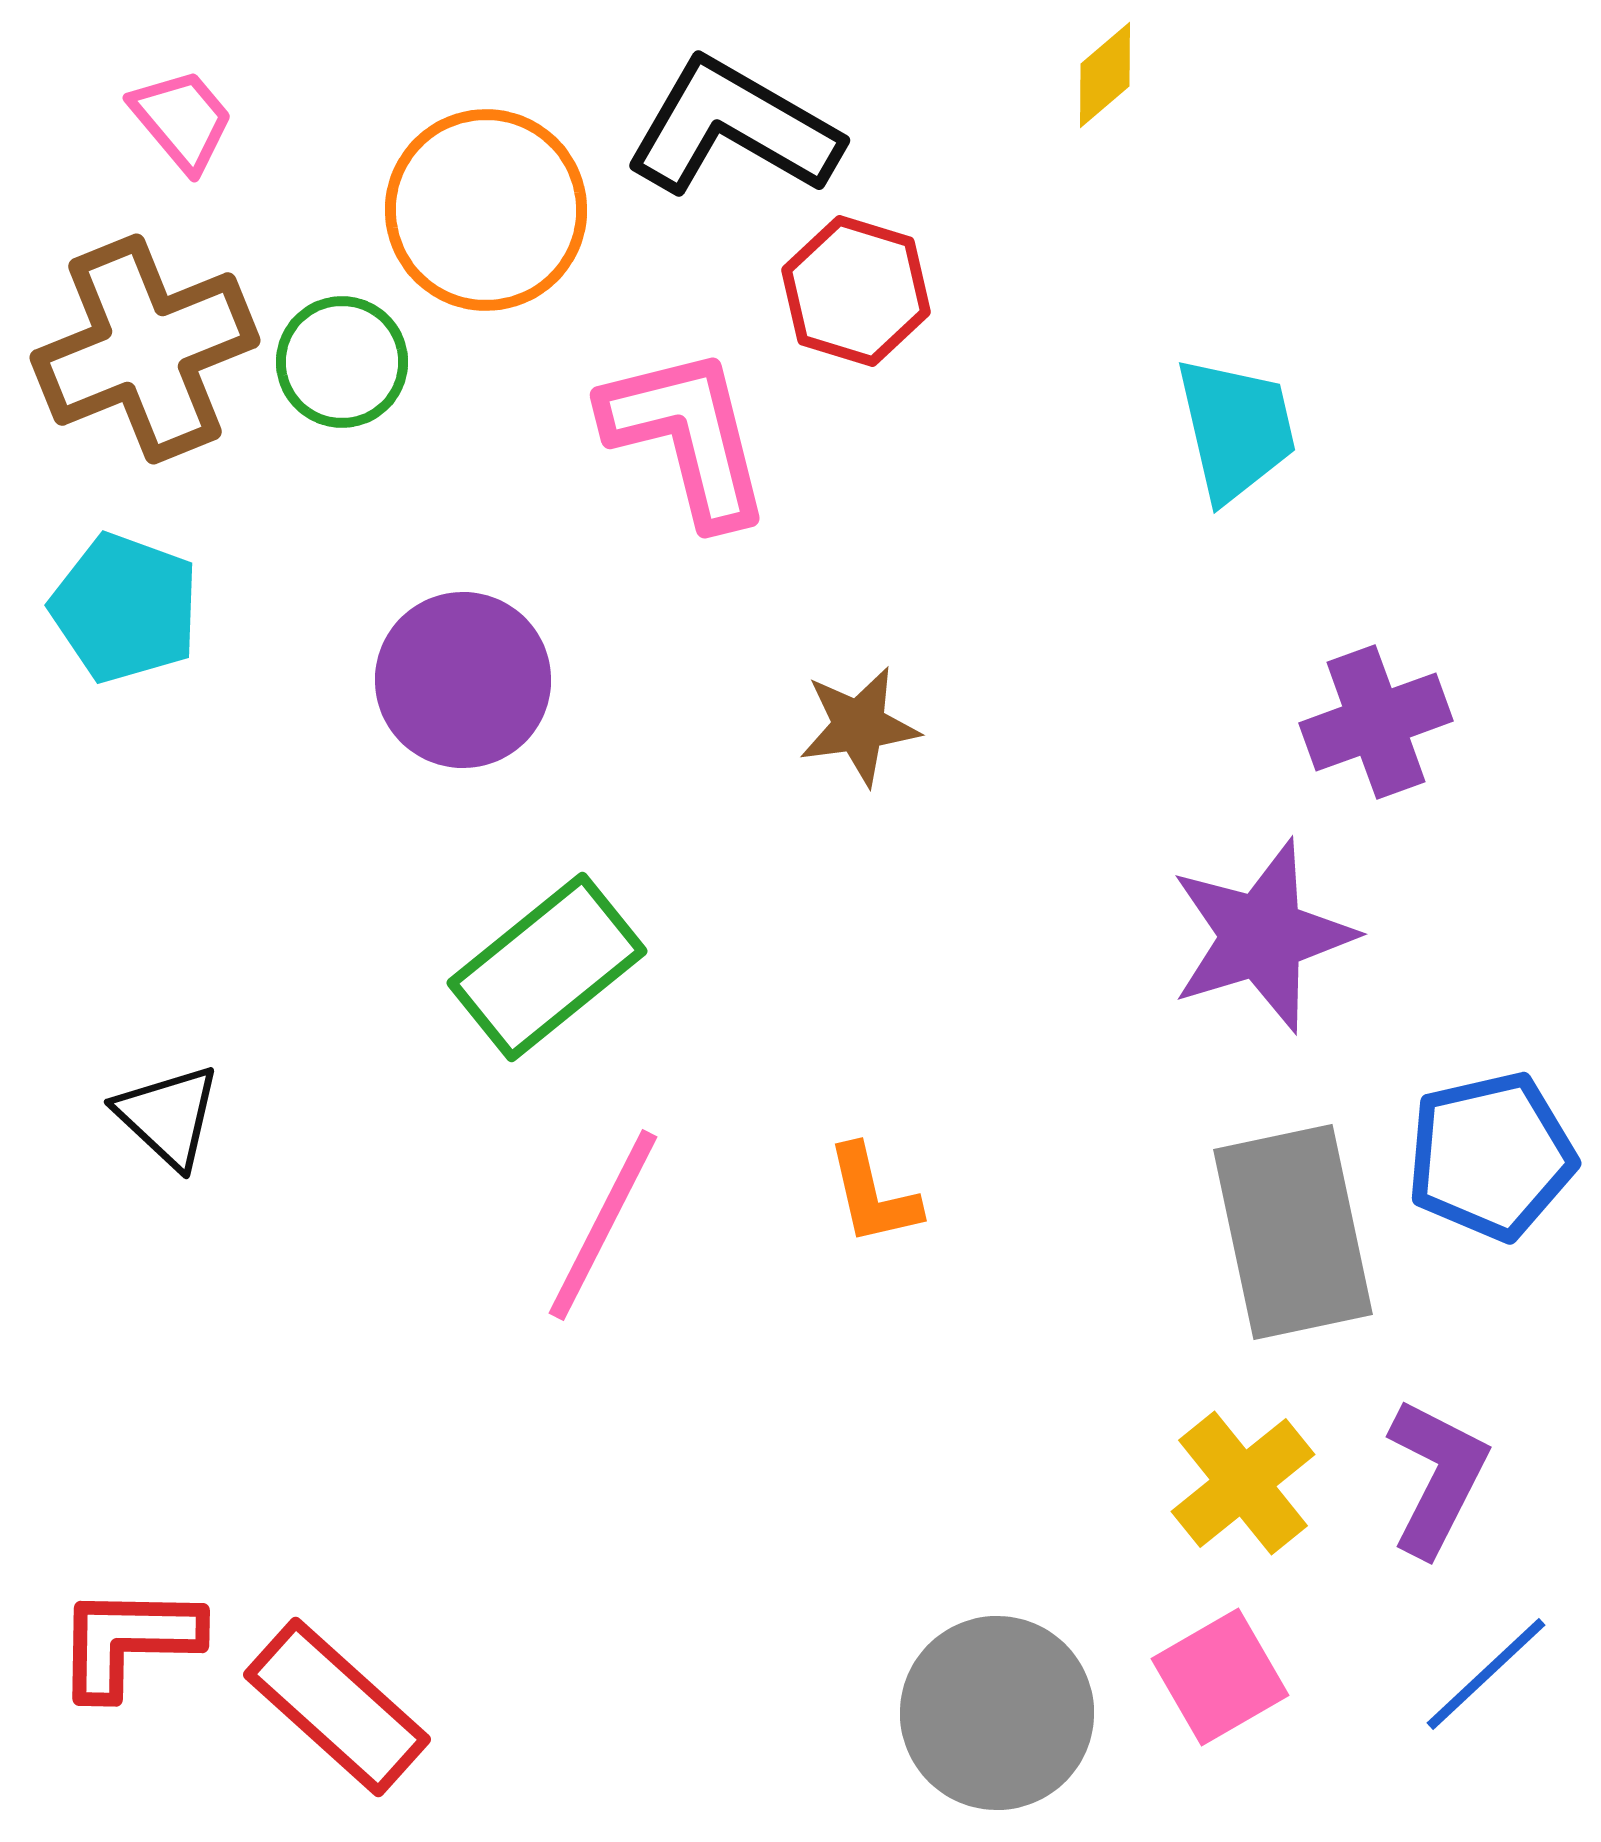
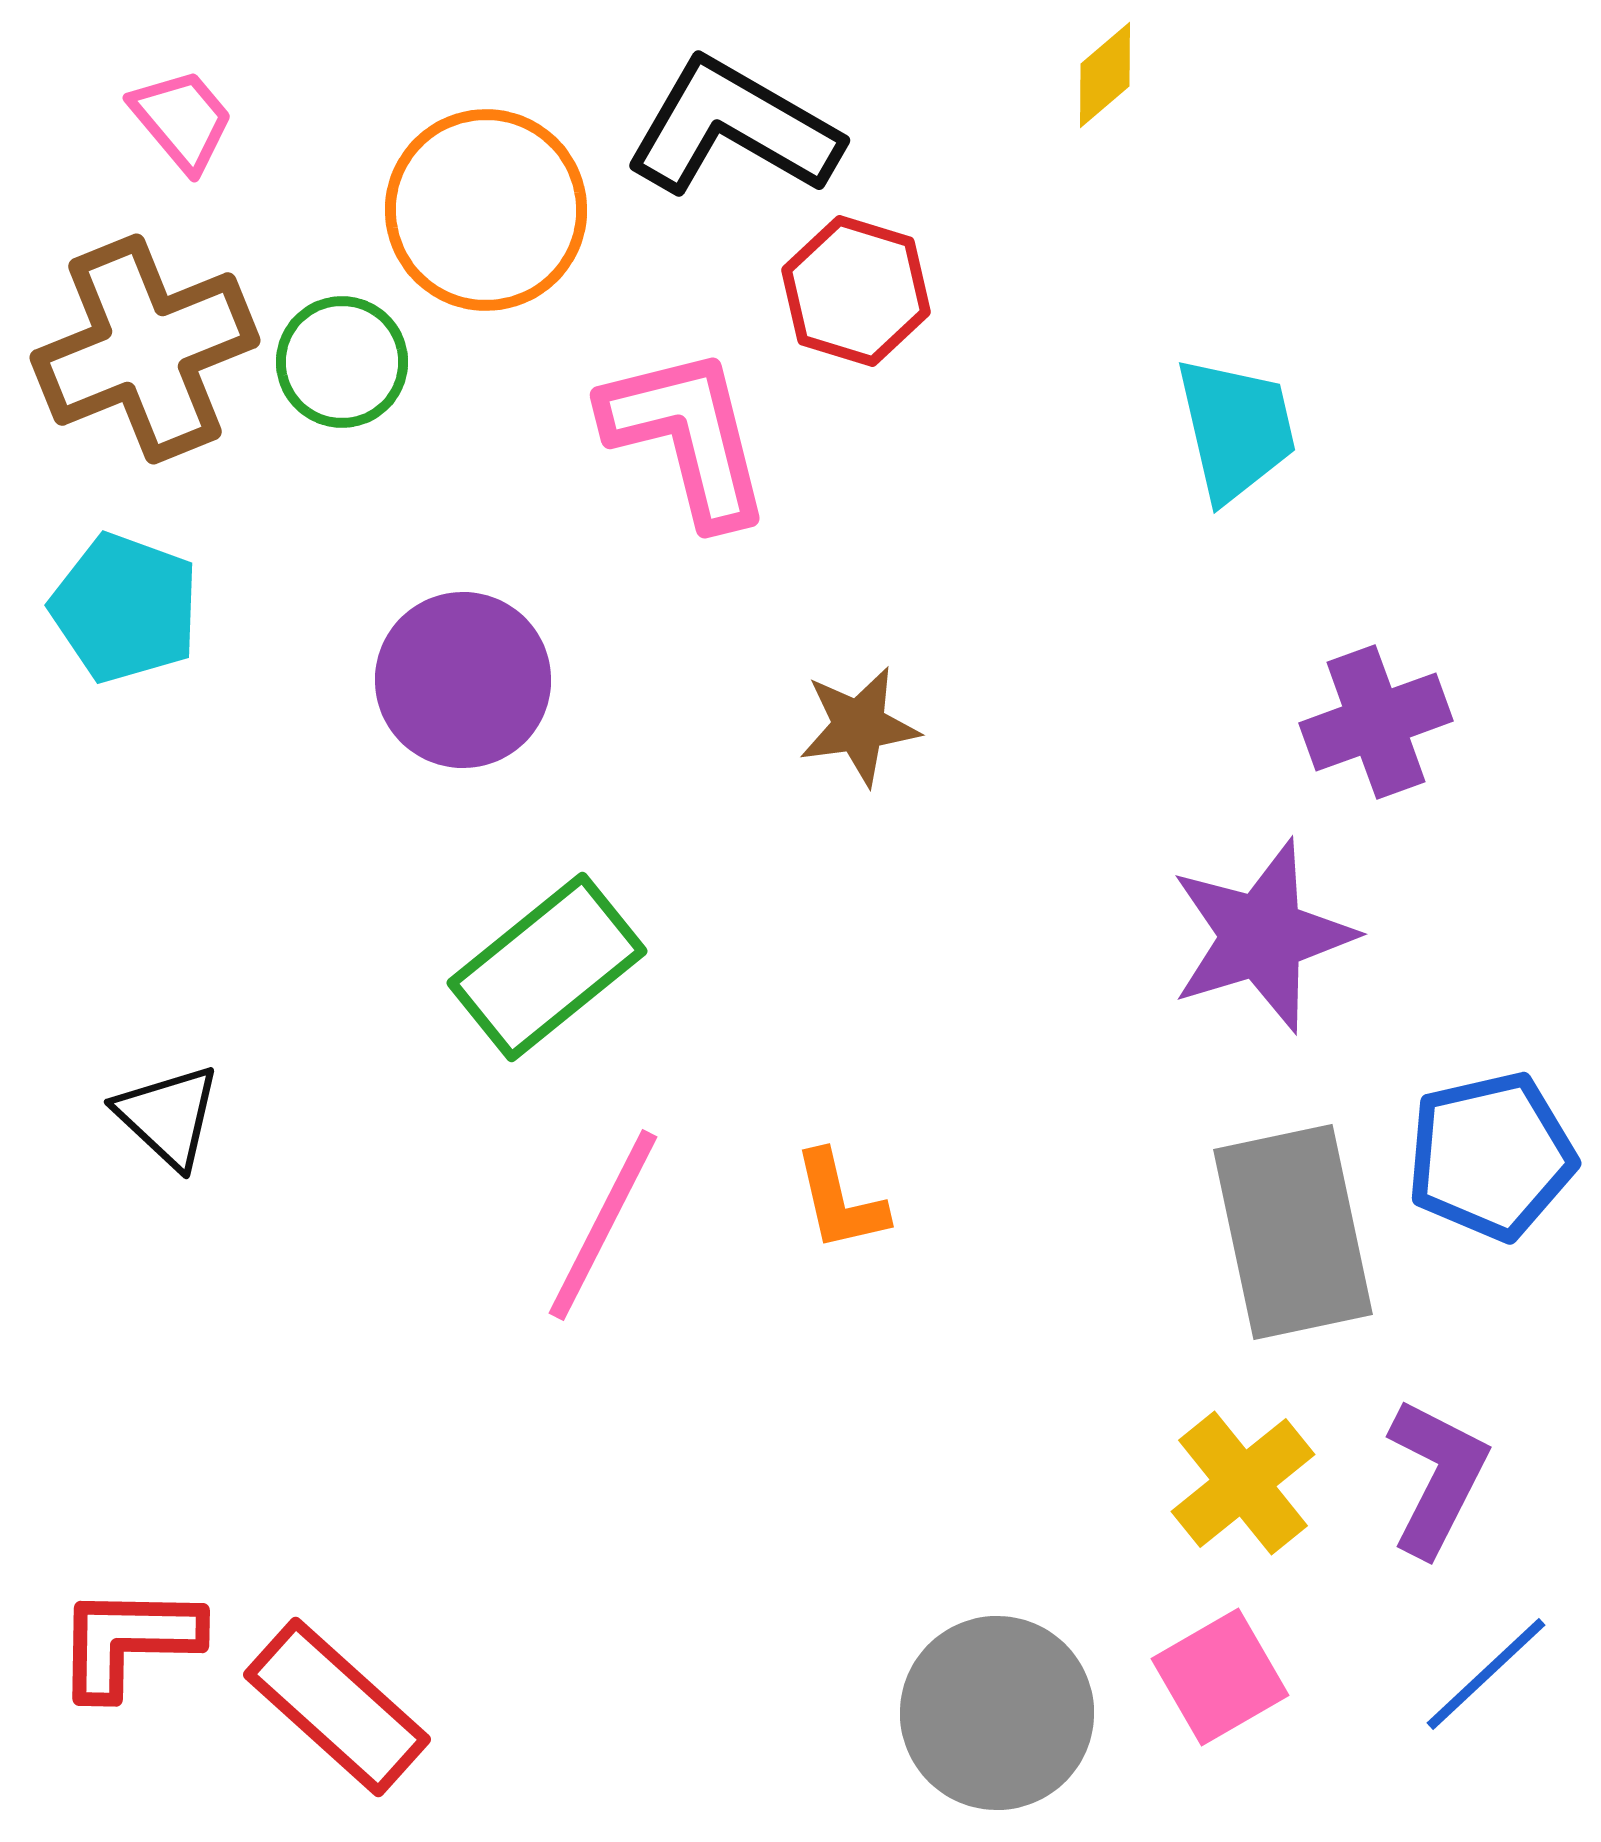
orange L-shape: moved 33 px left, 6 px down
